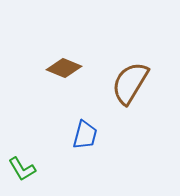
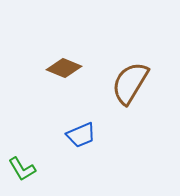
blue trapezoid: moved 4 px left; rotated 52 degrees clockwise
